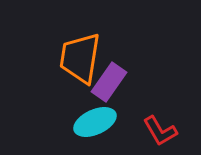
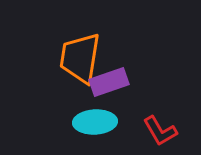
purple rectangle: rotated 36 degrees clockwise
cyan ellipse: rotated 21 degrees clockwise
